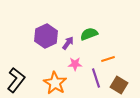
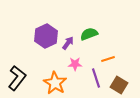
black L-shape: moved 1 px right, 2 px up
